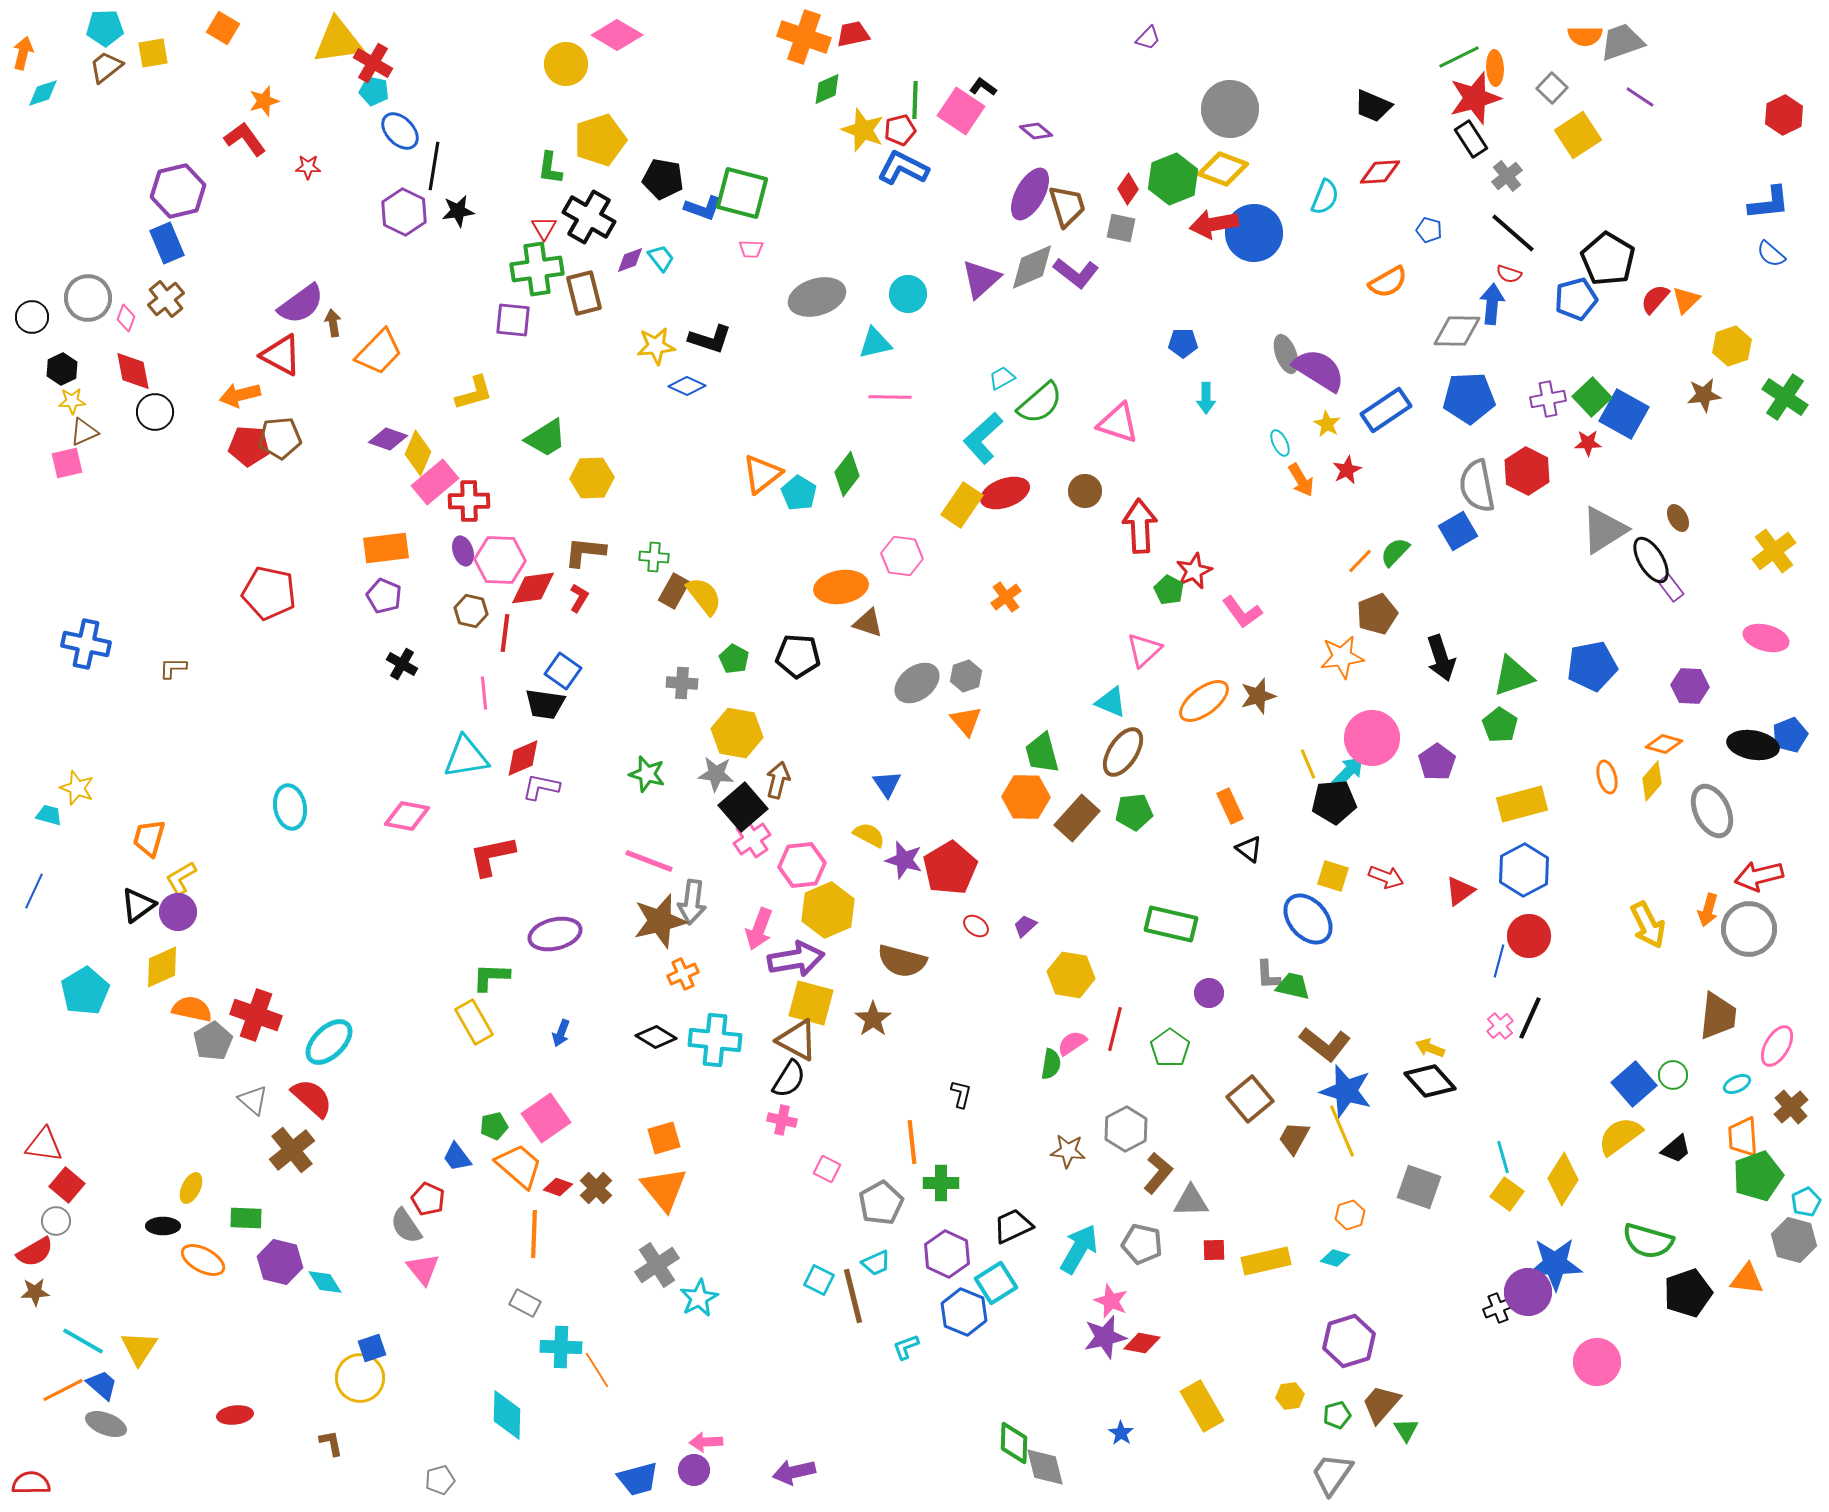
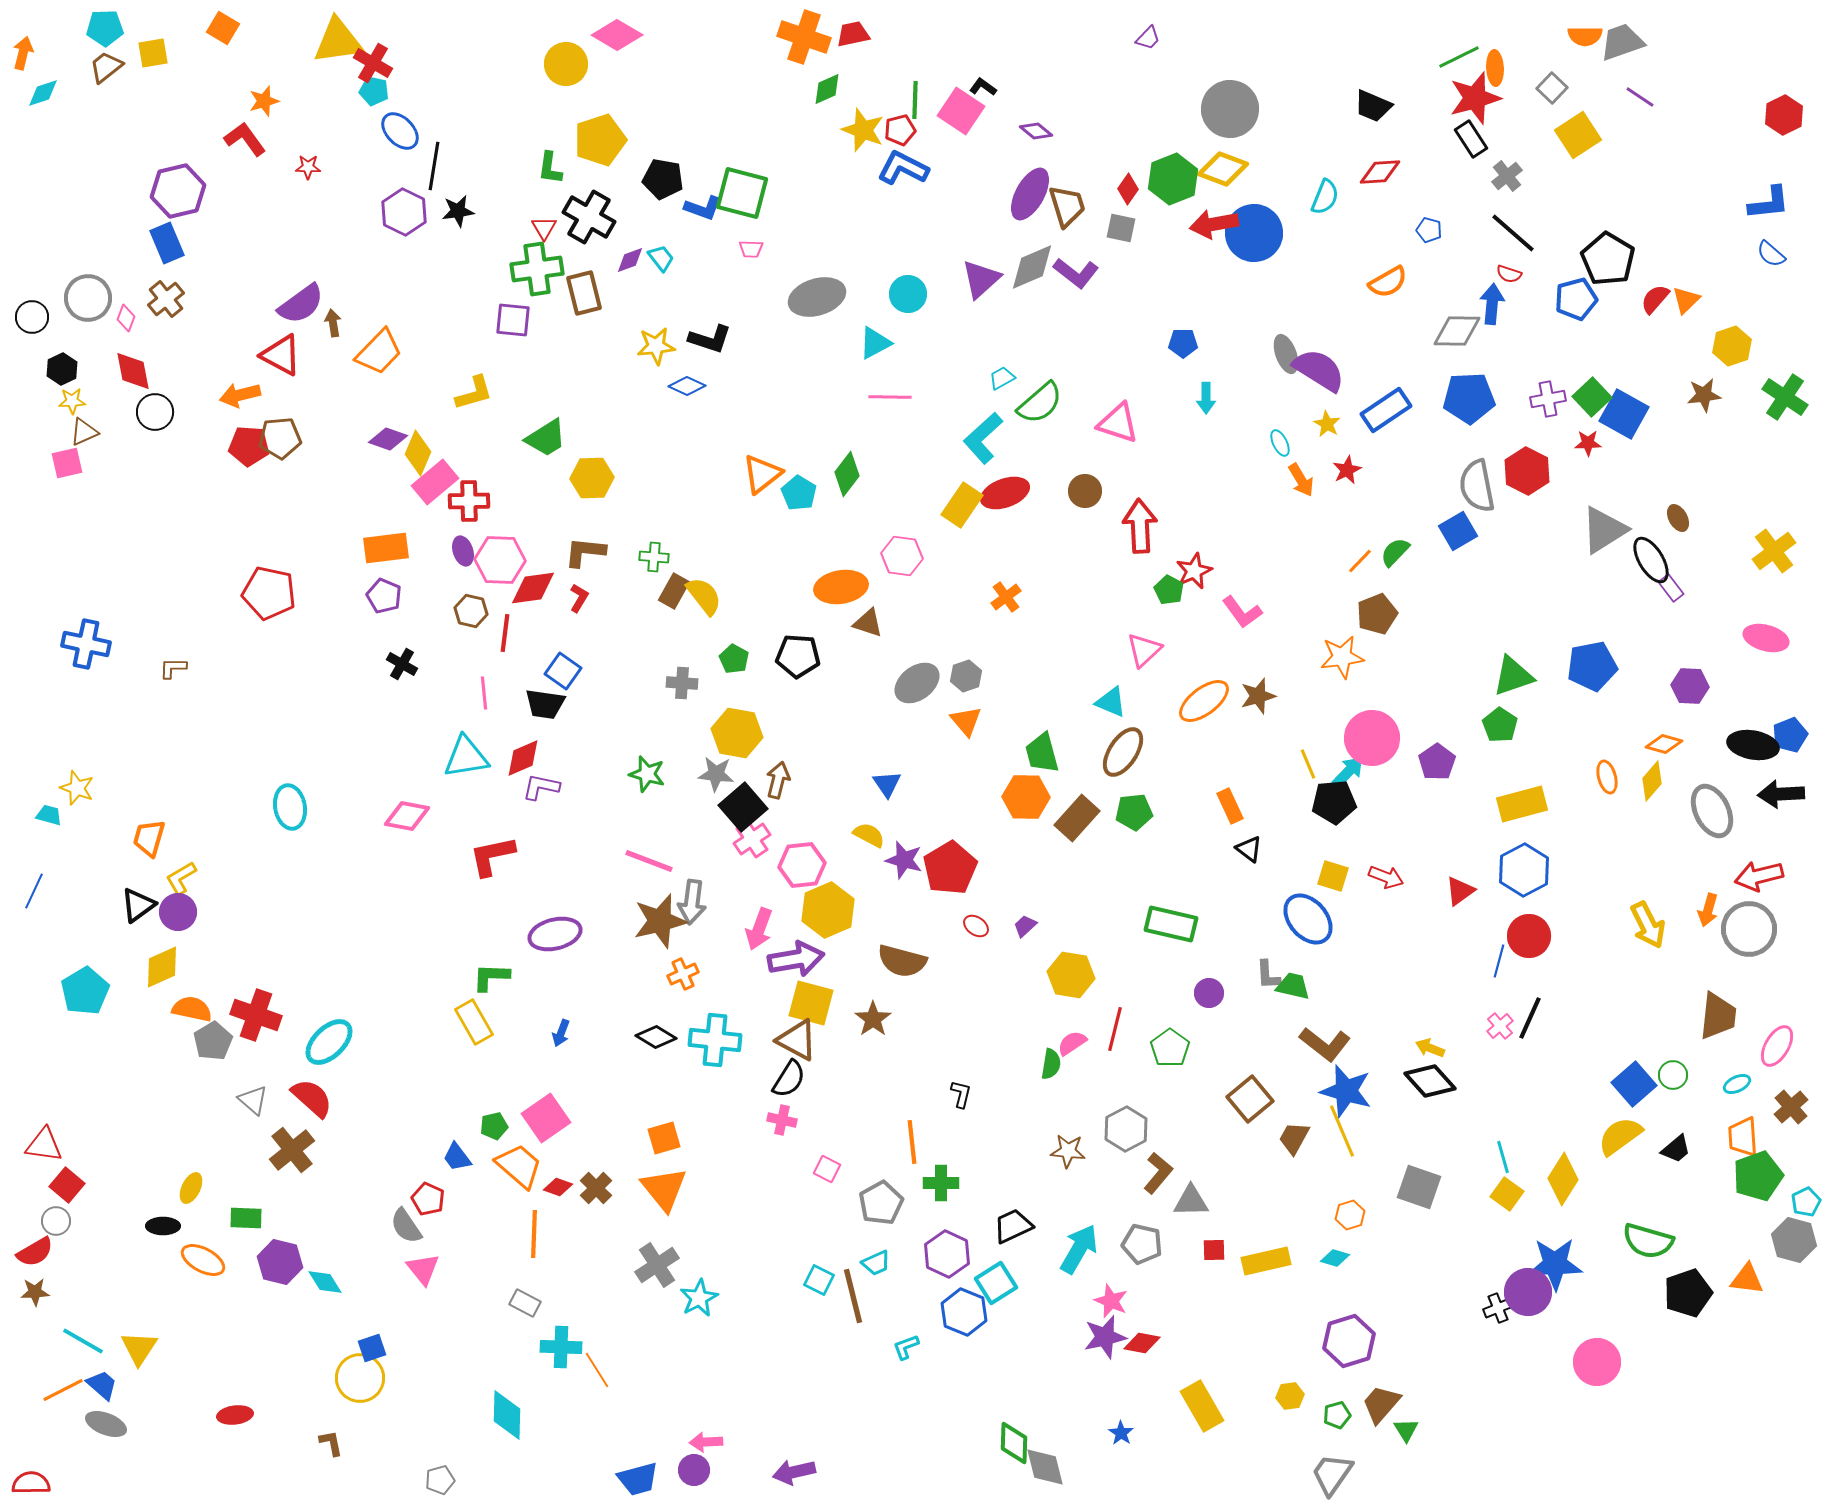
cyan triangle at (875, 343): rotated 15 degrees counterclockwise
black arrow at (1441, 658): moved 340 px right, 136 px down; rotated 105 degrees clockwise
